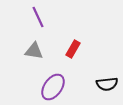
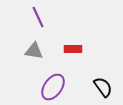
red rectangle: rotated 60 degrees clockwise
black semicircle: moved 4 px left, 3 px down; rotated 120 degrees counterclockwise
